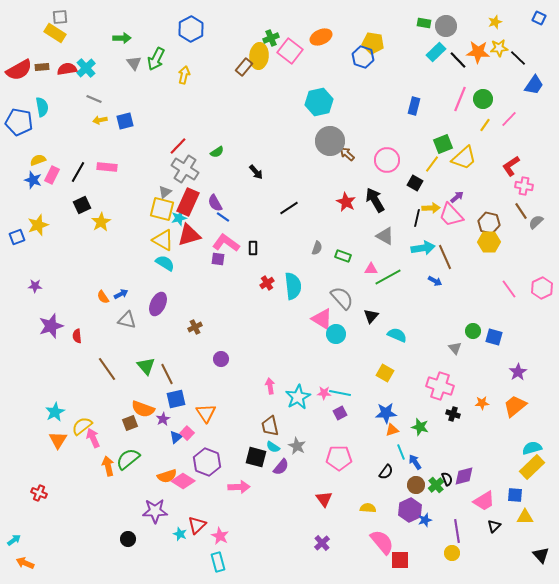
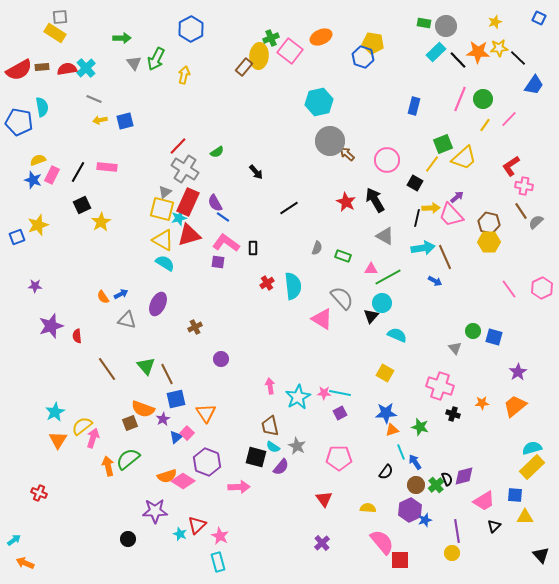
purple square at (218, 259): moved 3 px down
cyan circle at (336, 334): moved 46 px right, 31 px up
pink arrow at (93, 438): rotated 42 degrees clockwise
